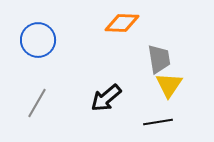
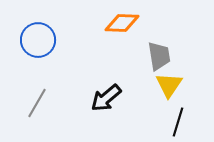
gray trapezoid: moved 3 px up
black line: moved 20 px right; rotated 64 degrees counterclockwise
